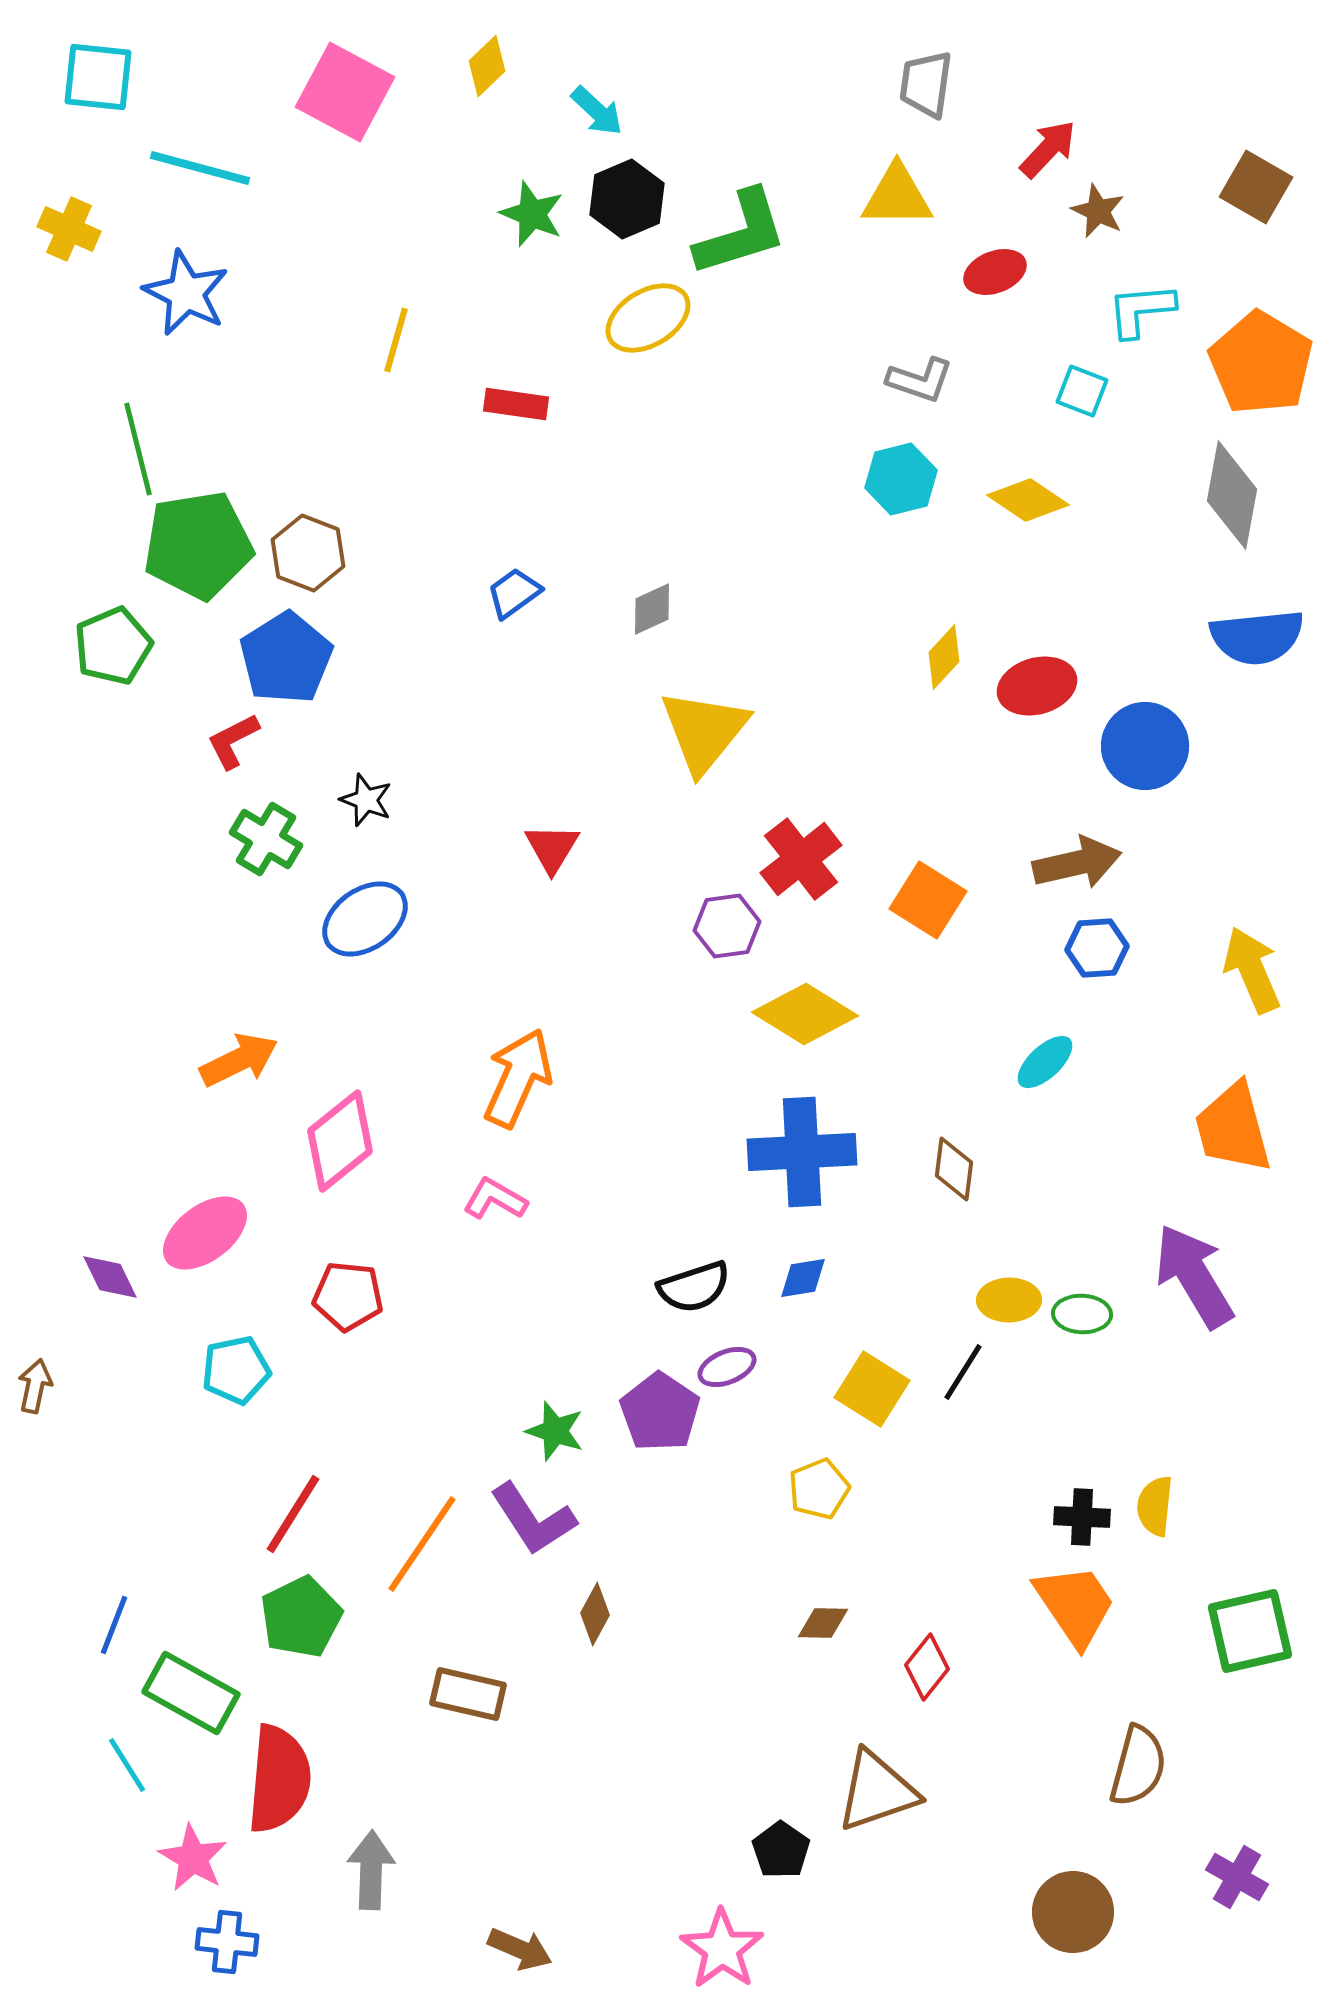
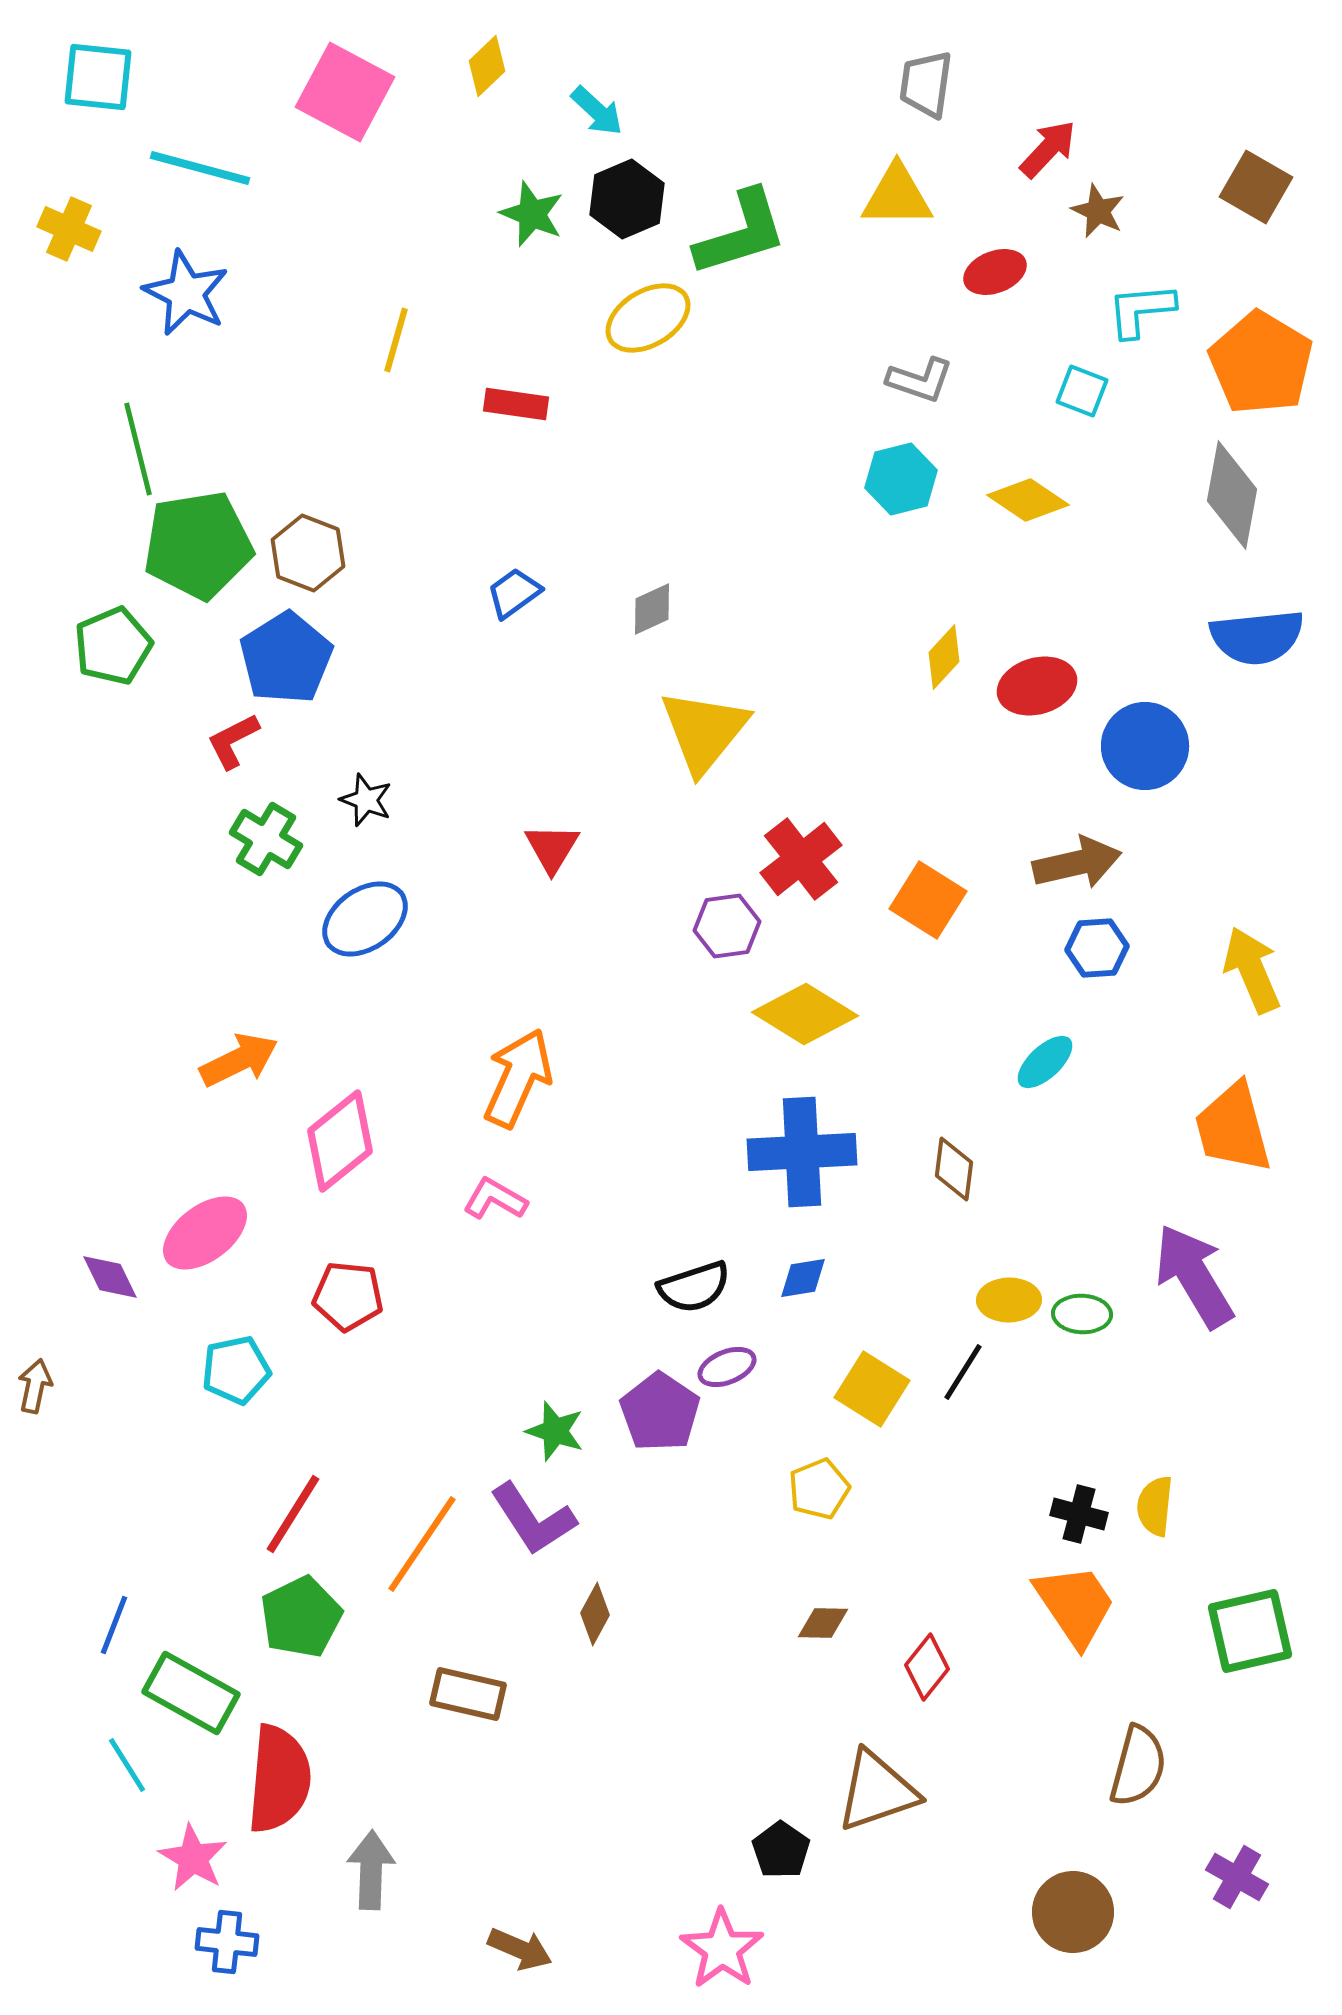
black cross at (1082, 1517): moved 3 px left, 3 px up; rotated 12 degrees clockwise
